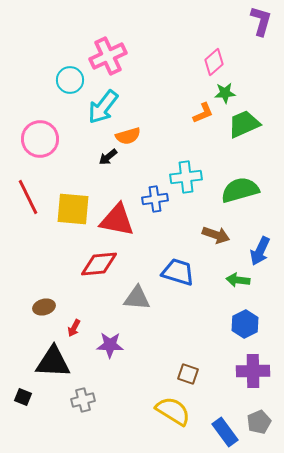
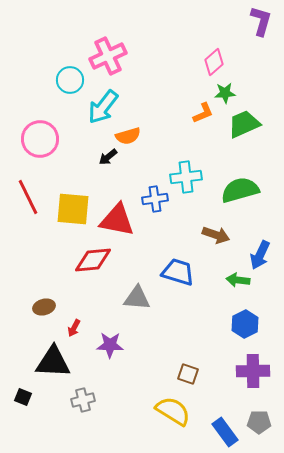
blue arrow: moved 4 px down
red diamond: moved 6 px left, 4 px up
gray pentagon: rotated 25 degrees clockwise
